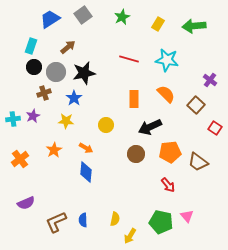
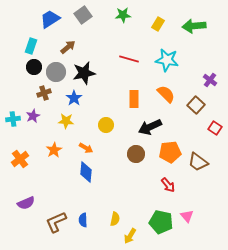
green star: moved 1 px right, 2 px up; rotated 21 degrees clockwise
